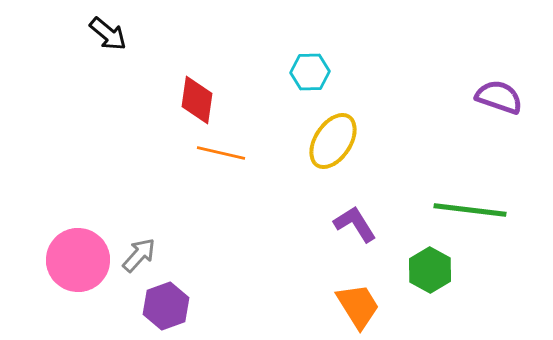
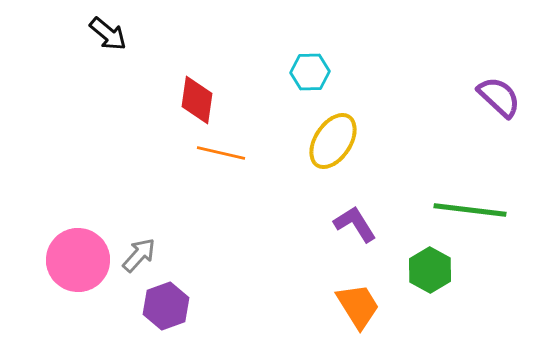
purple semicircle: rotated 24 degrees clockwise
